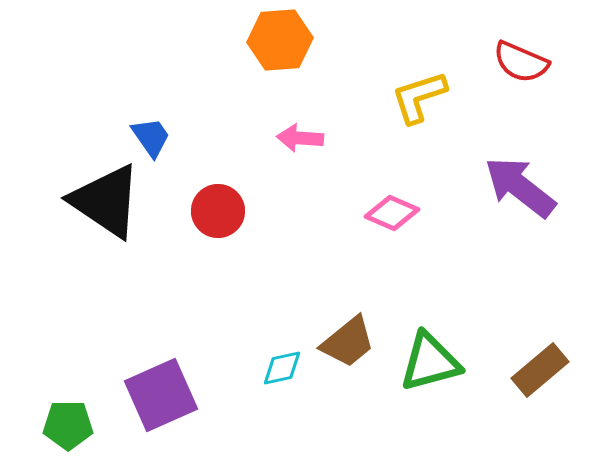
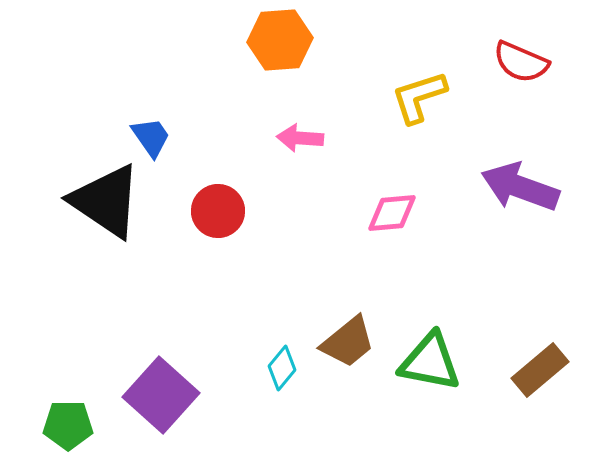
purple arrow: rotated 18 degrees counterclockwise
pink diamond: rotated 28 degrees counterclockwise
green triangle: rotated 26 degrees clockwise
cyan diamond: rotated 39 degrees counterclockwise
purple square: rotated 24 degrees counterclockwise
